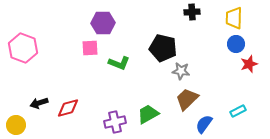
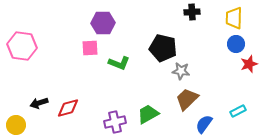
pink hexagon: moved 1 px left, 2 px up; rotated 12 degrees counterclockwise
